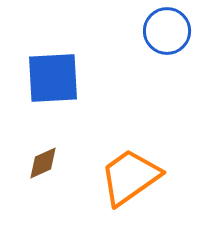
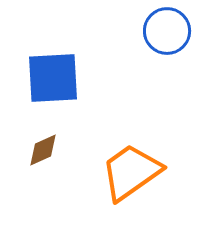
brown diamond: moved 13 px up
orange trapezoid: moved 1 px right, 5 px up
